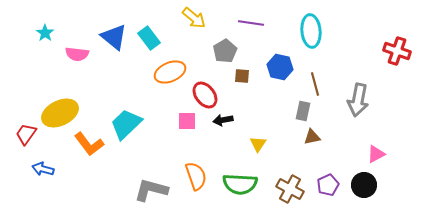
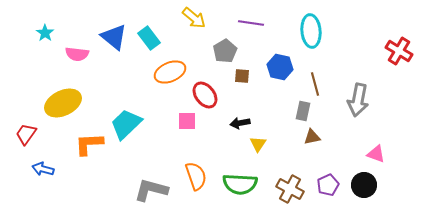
red cross: moved 2 px right; rotated 12 degrees clockwise
yellow ellipse: moved 3 px right, 10 px up
black arrow: moved 17 px right, 3 px down
orange L-shape: rotated 124 degrees clockwise
pink triangle: rotated 48 degrees clockwise
